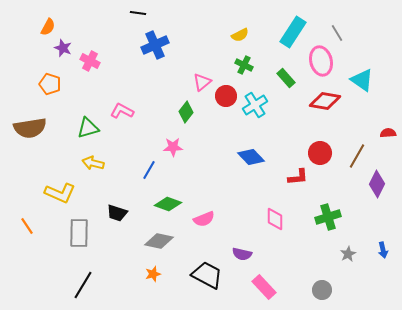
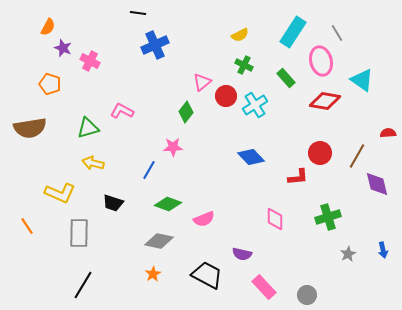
purple diamond at (377, 184): rotated 40 degrees counterclockwise
black trapezoid at (117, 213): moved 4 px left, 10 px up
orange star at (153, 274): rotated 14 degrees counterclockwise
gray circle at (322, 290): moved 15 px left, 5 px down
